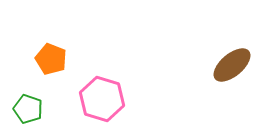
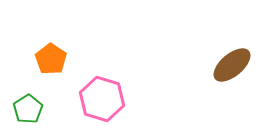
orange pentagon: rotated 12 degrees clockwise
green pentagon: rotated 20 degrees clockwise
